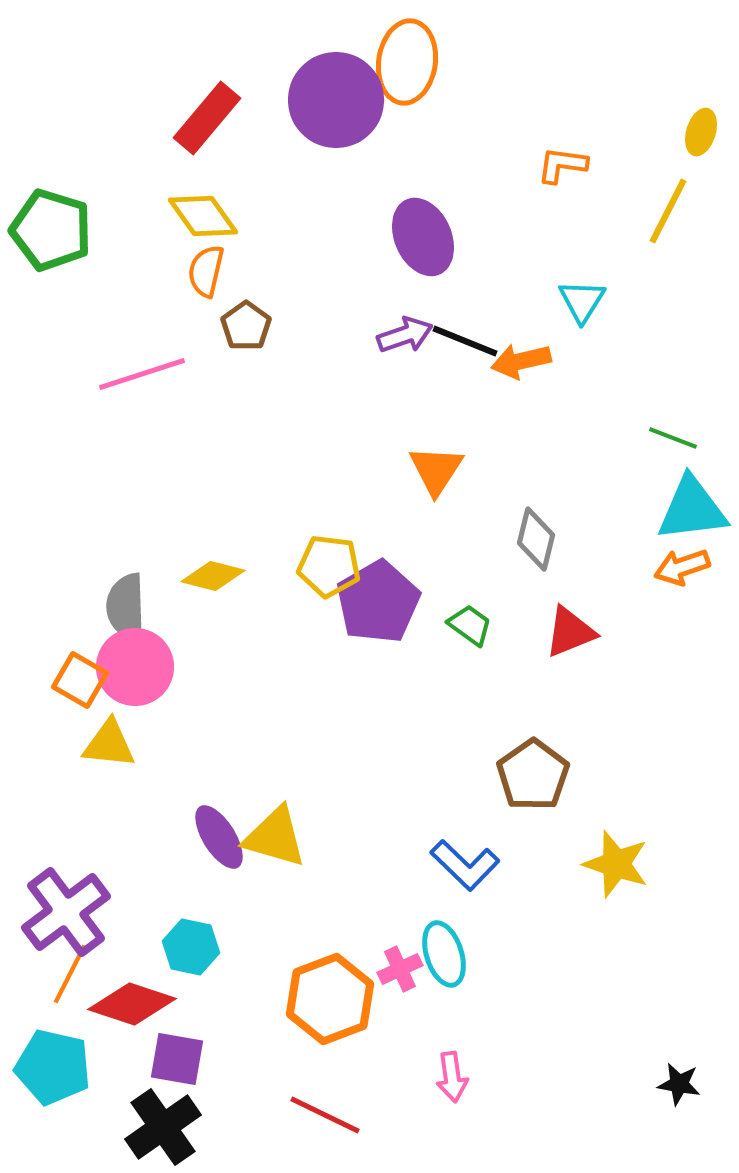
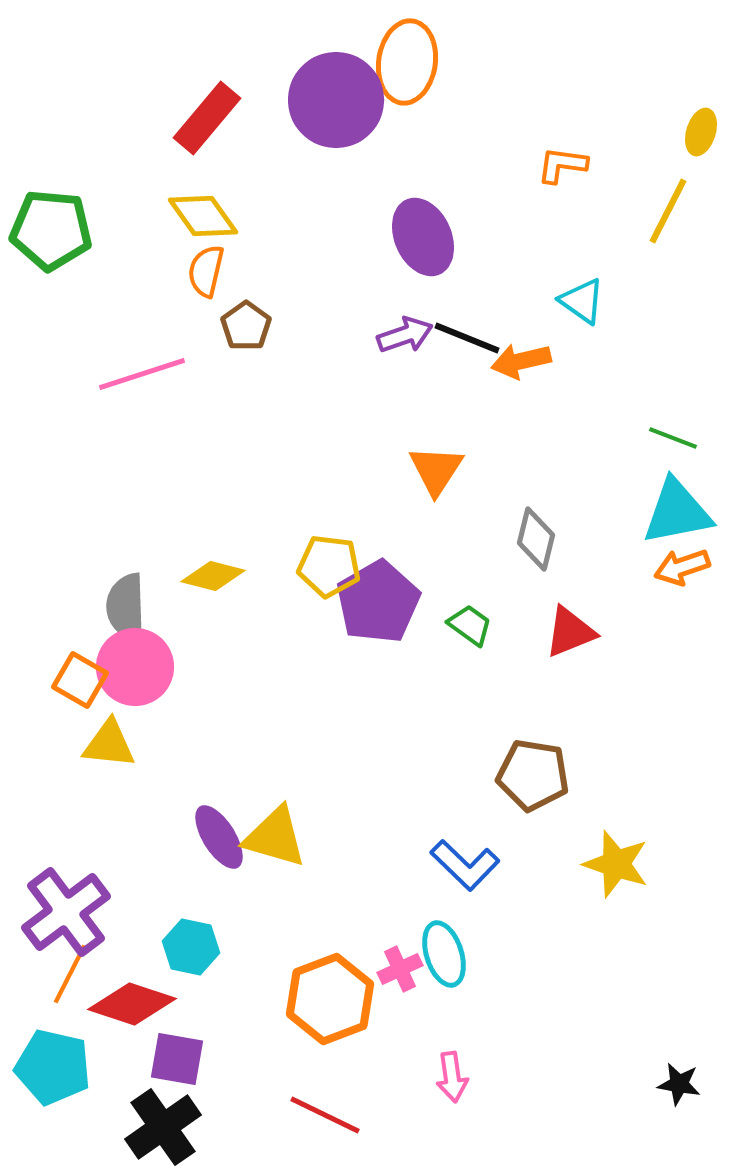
green pentagon at (51, 230): rotated 12 degrees counterclockwise
cyan triangle at (582, 301): rotated 27 degrees counterclockwise
black line at (465, 341): moved 2 px right, 3 px up
cyan triangle at (692, 509): moved 15 px left, 3 px down; rotated 4 degrees counterclockwise
brown pentagon at (533, 775): rotated 28 degrees counterclockwise
